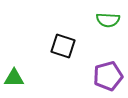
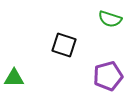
green semicircle: moved 2 px right, 1 px up; rotated 15 degrees clockwise
black square: moved 1 px right, 1 px up
